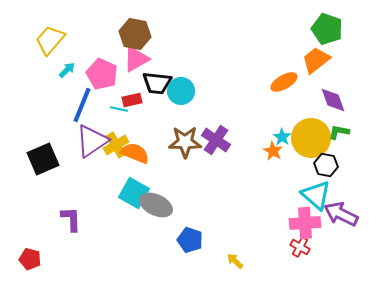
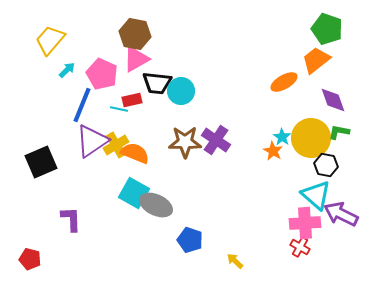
black square: moved 2 px left, 3 px down
